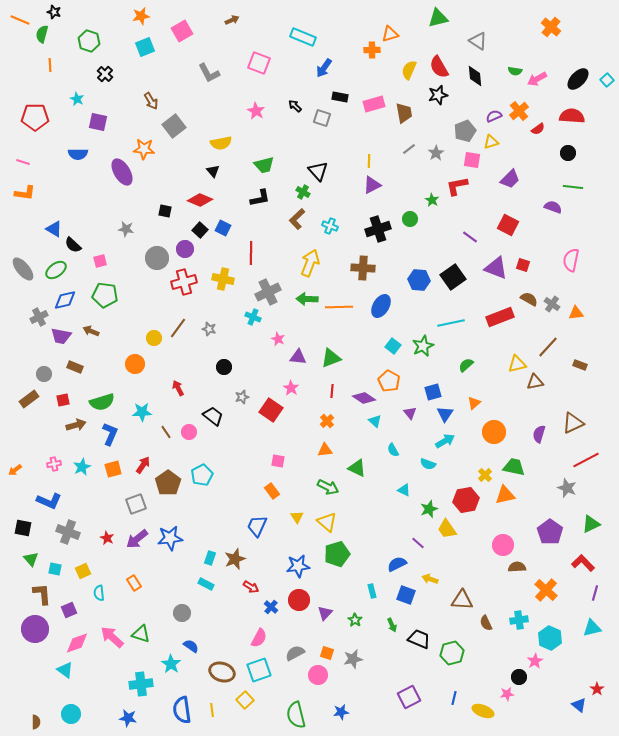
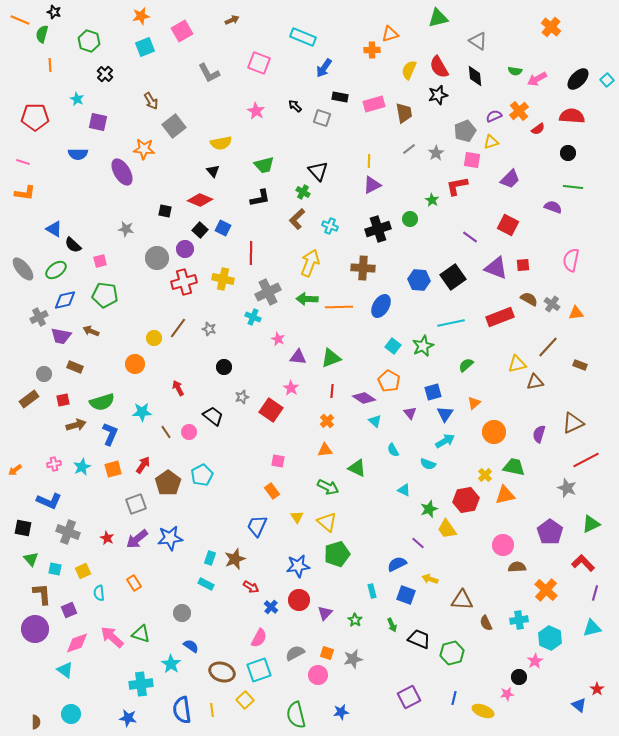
red square at (523, 265): rotated 24 degrees counterclockwise
